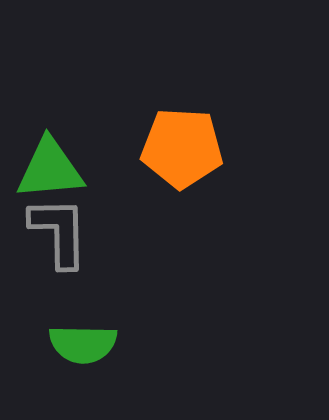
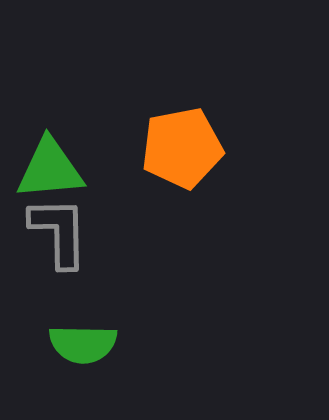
orange pentagon: rotated 14 degrees counterclockwise
